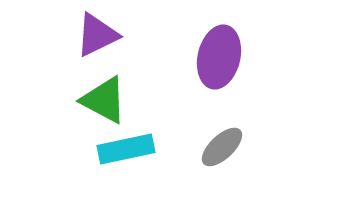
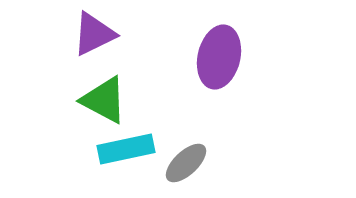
purple triangle: moved 3 px left, 1 px up
gray ellipse: moved 36 px left, 16 px down
